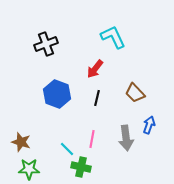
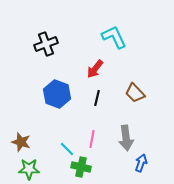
cyan L-shape: moved 1 px right
blue arrow: moved 8 px left, 38 px down
